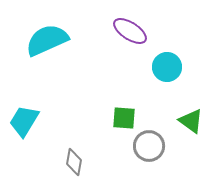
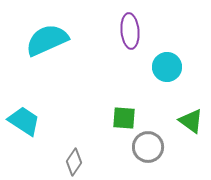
purple ellipse: rotated 52 degrees clockwise
cyan trapezoid: rotated 92 degrees clockwise
gray circle: moved 1 px left, 1 px down
gray diamond: rotated 24 degrees clockwise
